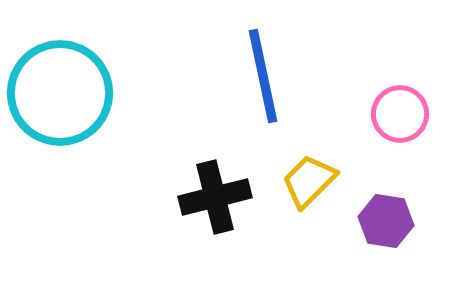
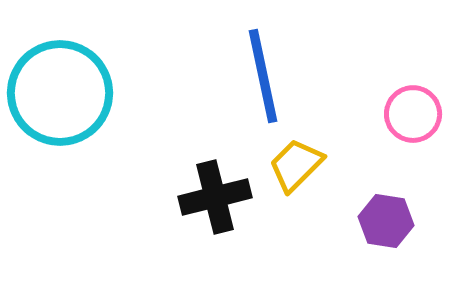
pink circle: moved 13 px right
yellow trapezoid: moved 13 px left, 16 px up
